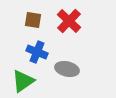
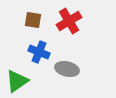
red cross: rotated 15 degrees clockwise
blue cross: moved 2 px right
green triangle: moved 6 px left
